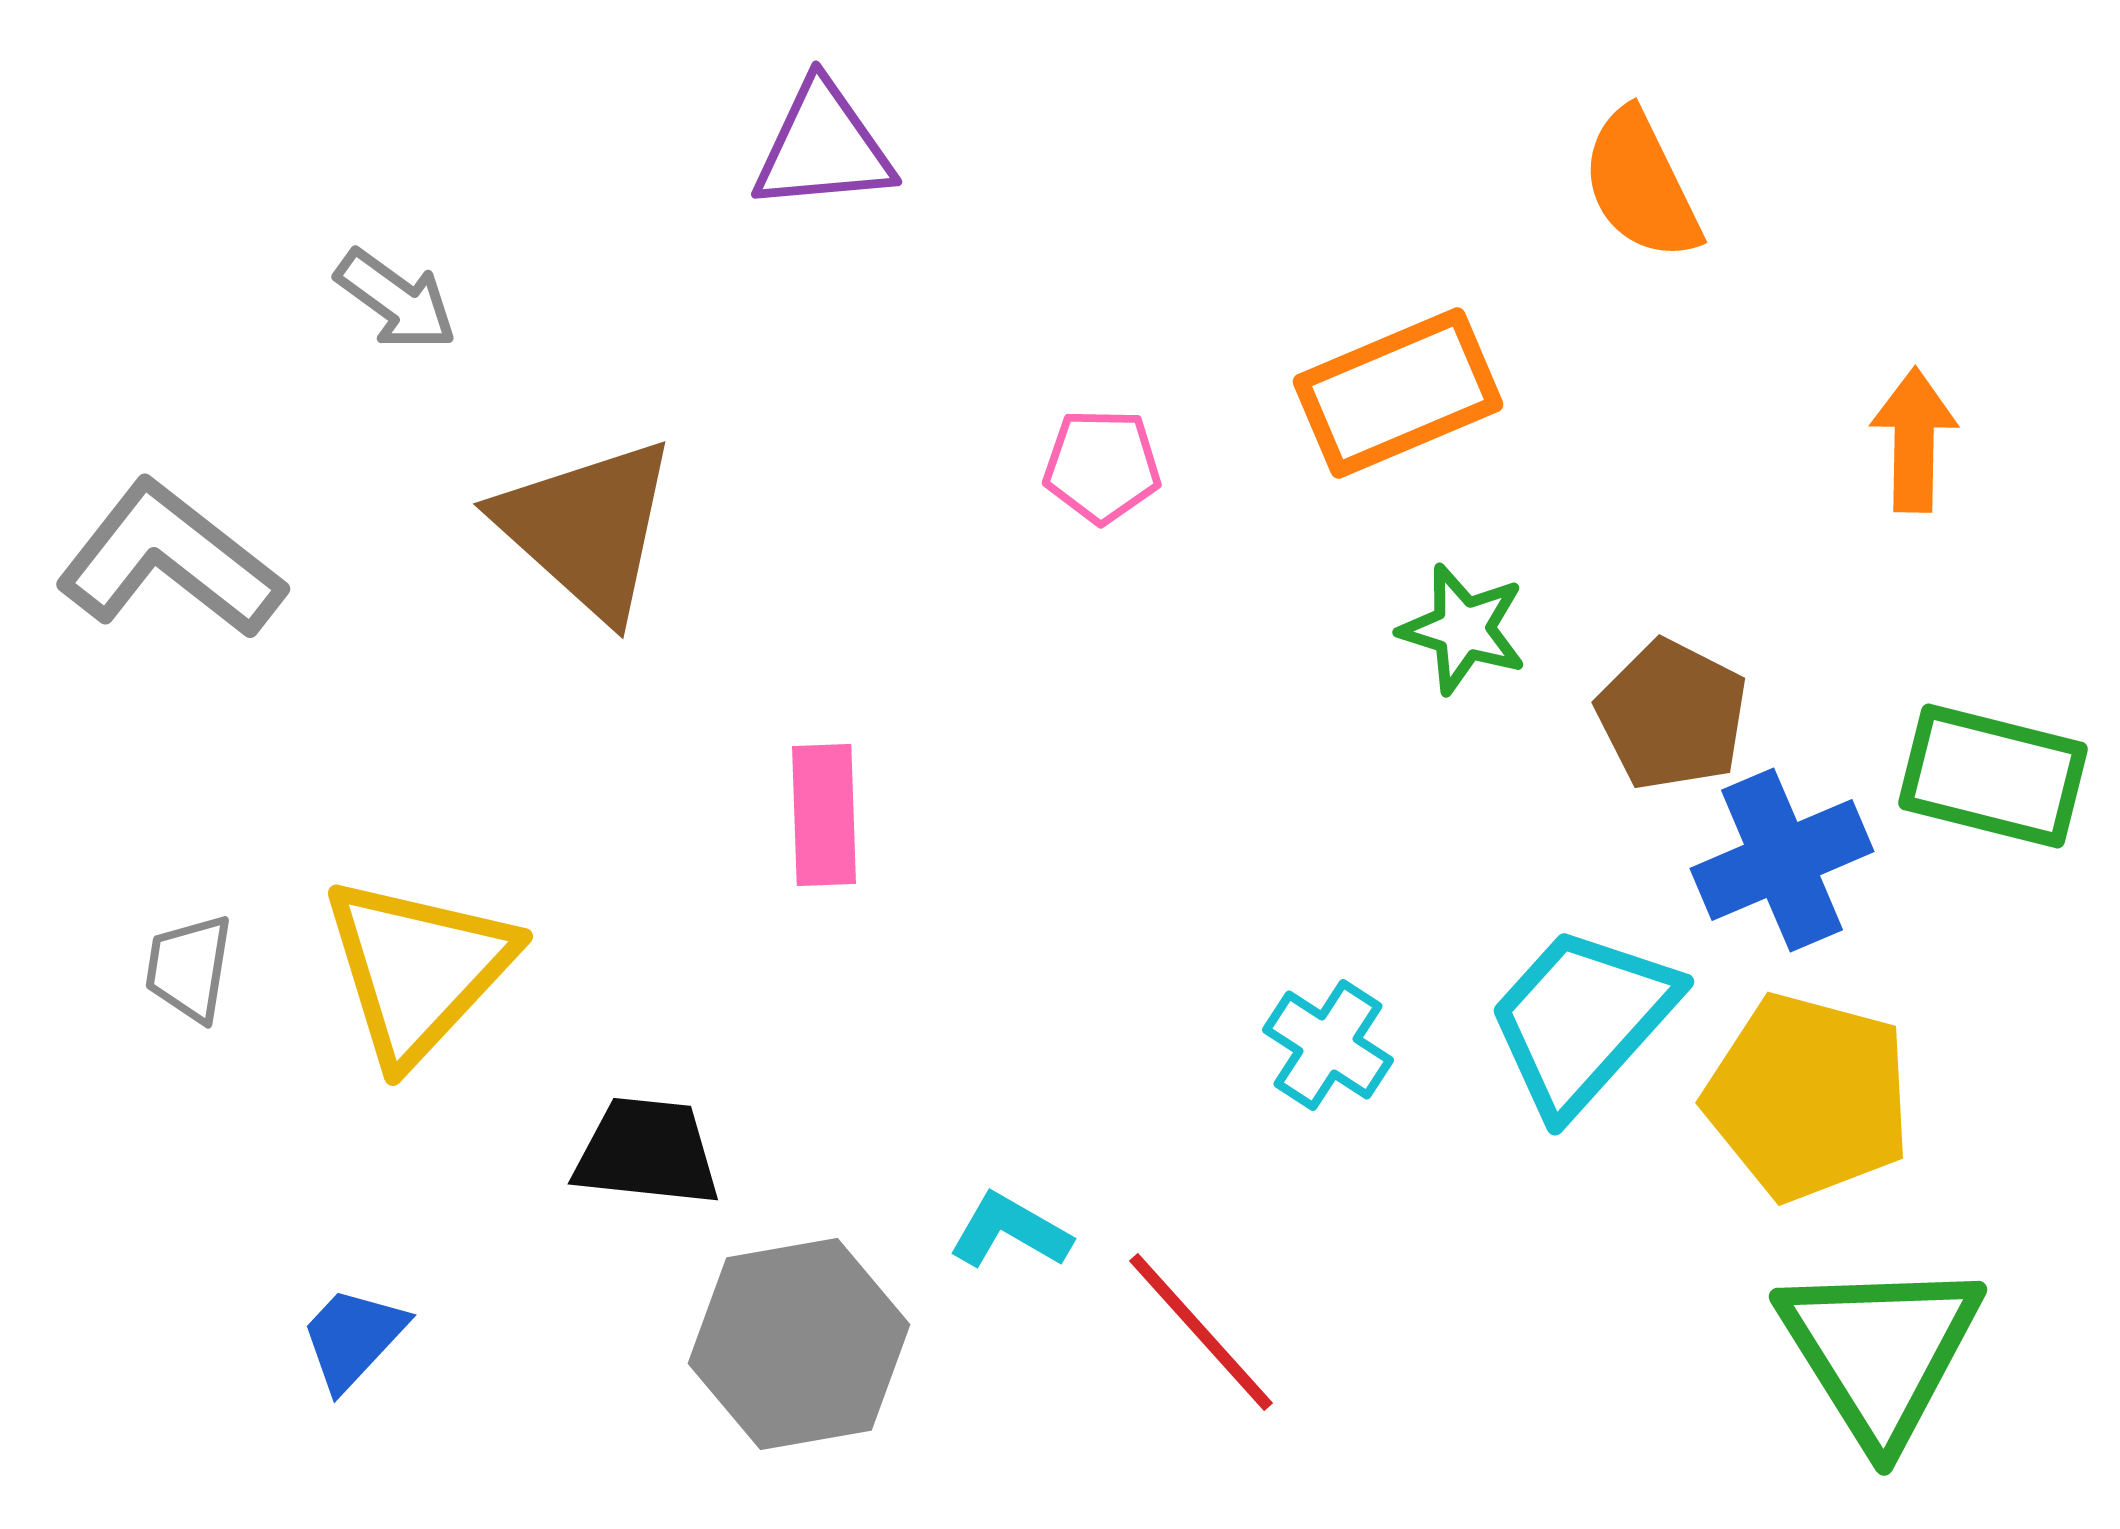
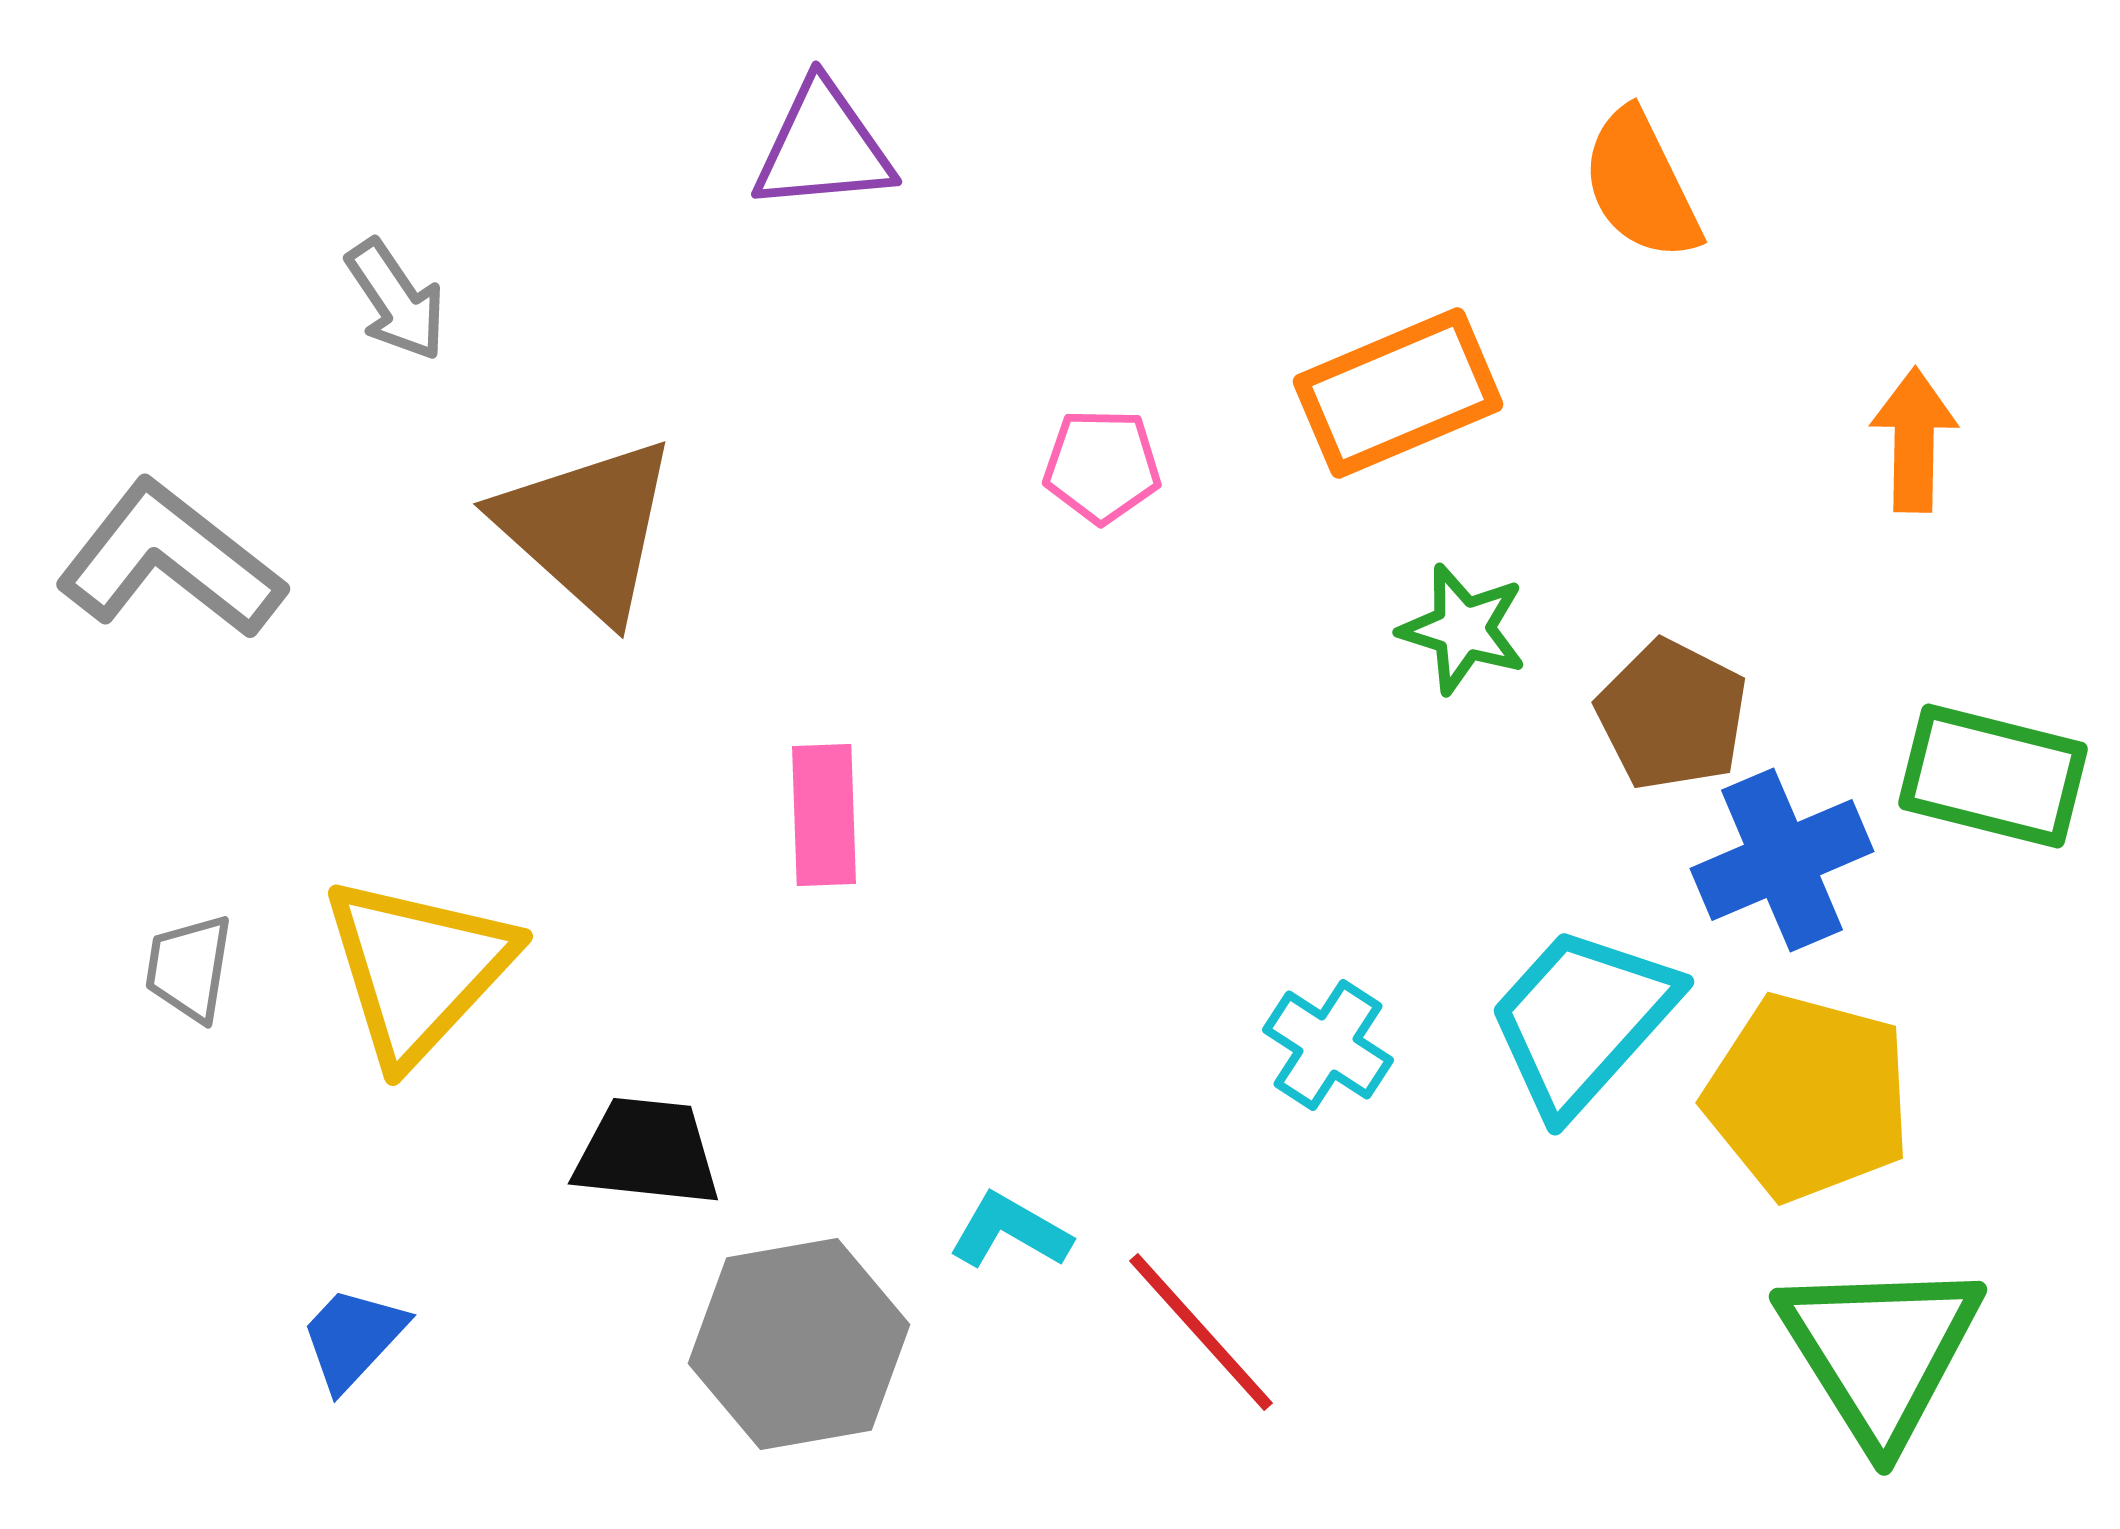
gray arrow: rotated 20 degrees clockwise
